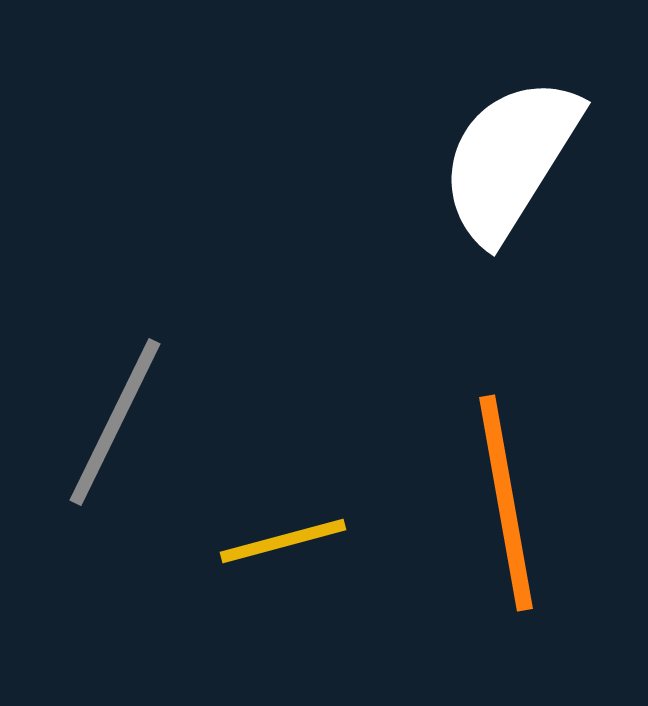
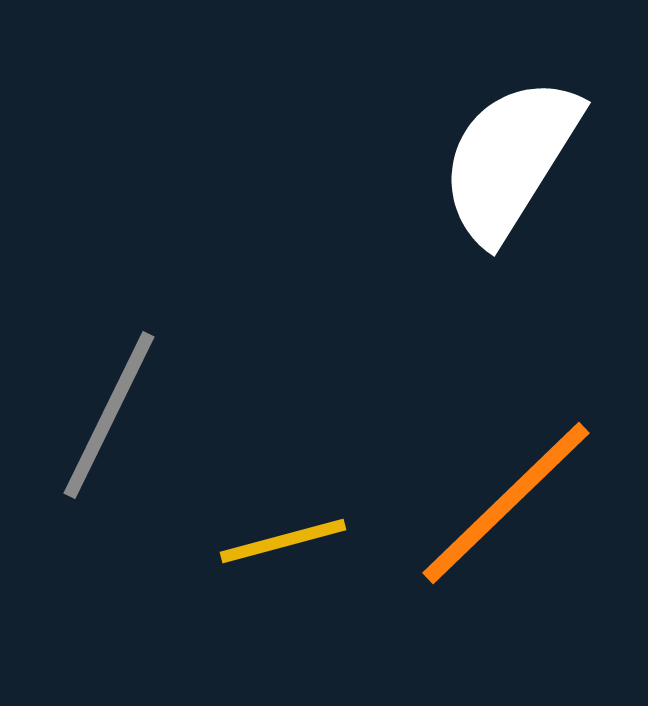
gray line: moved 6 px left, 7 px up
orange line: rotated 56 degrees clockwise
